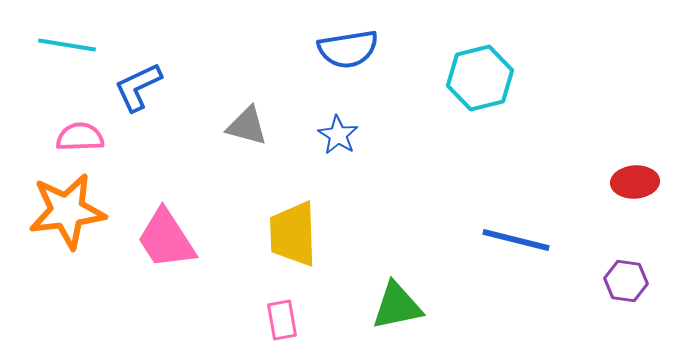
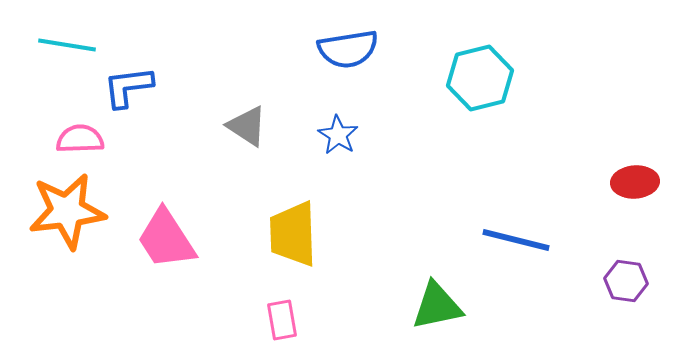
blue L-shape: moved 10 px left; rotated 18 degrees clockwise
gray triangle: rotated 18 degrees clockwise
pink semicircle: moved 2 px down
green triangle: moved 40 px right
